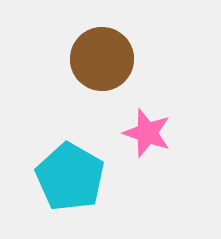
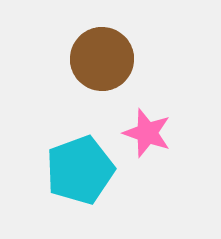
cyan pentagon: moved 10 px right, 7 px up; rotated 22 degrees clockwise
